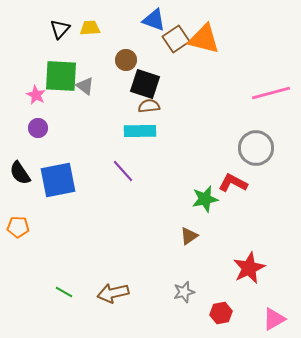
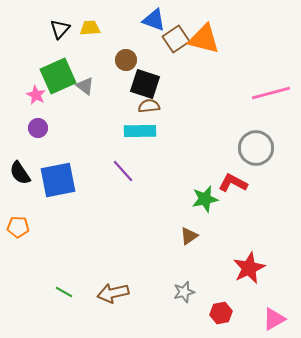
green square: moved 3 px left; rotated 27 degrees counterclockwise
